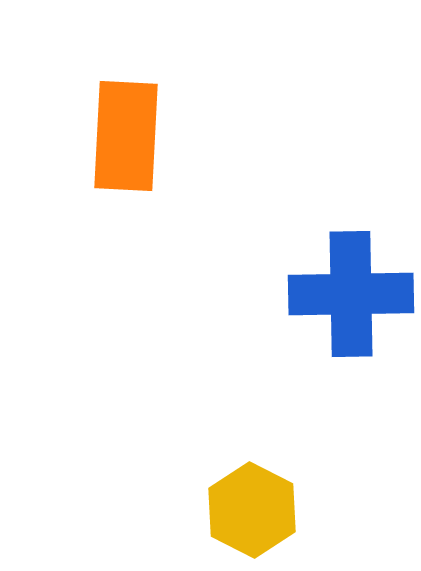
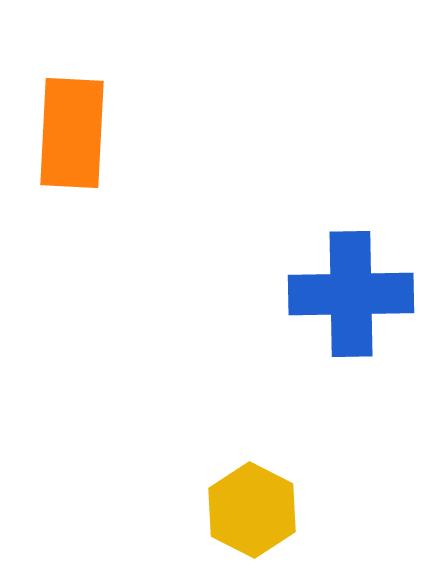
orange rectangle: moved 54 px left, 3 px up
